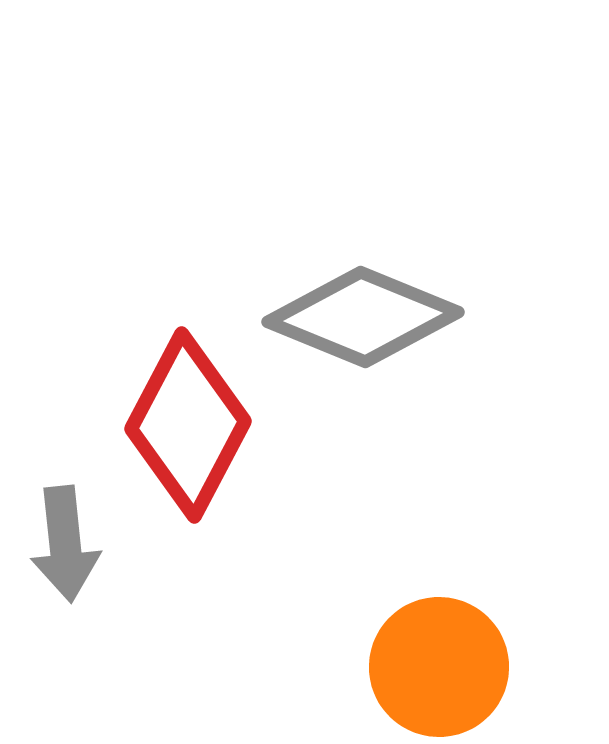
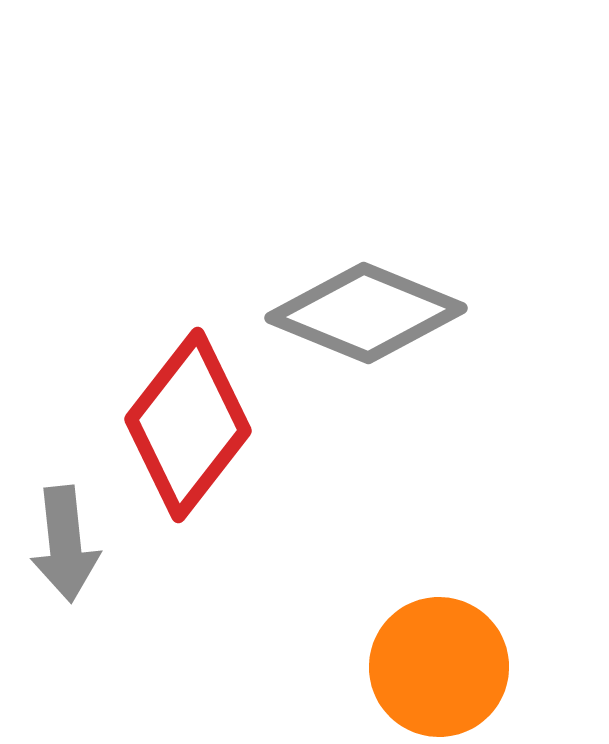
gray diamond: moved 3 px right, 4 px up
red diamond: rotated 10 degrees clockwise
